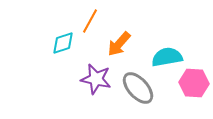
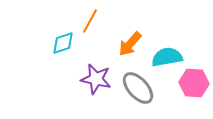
orange arrow: moved 11 px right
